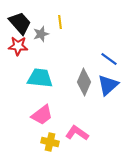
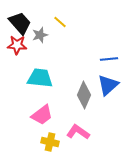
yellow line: rotated 40 degrees counterclockwise
gray star: moved 1 px left, 1 px down
red star: moved 1 px left, 1 px up
blue line: rotated 42 degrees counterclockwise
gray diamond: moved 13 px down
pink L-shape: moved 1 px right, 1 px up
